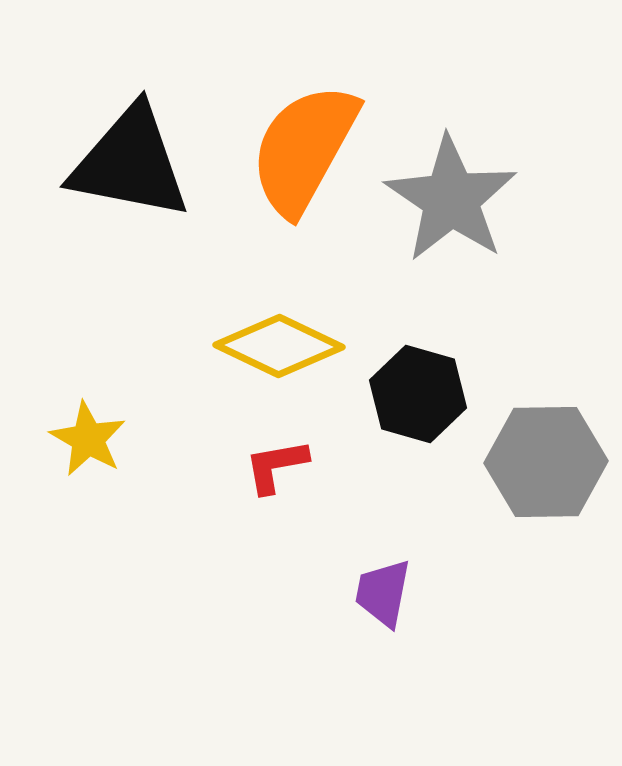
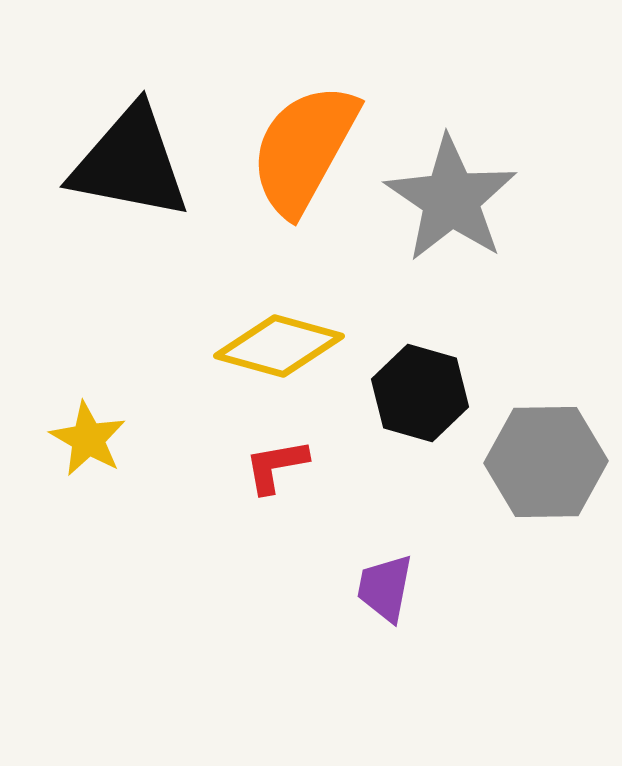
yellow diamond: rotated 10 degrees counterclockwise
black hexagon: moved 2 px right, 1 px up
purple trapezoid: moved 2 px right, 5 px up
